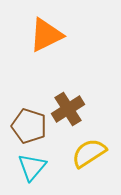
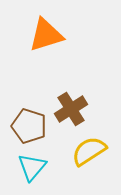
orange triangle: rotated 9 degrees clockwise
brown cross: moved 3 px right
yellow semicircle: moved 2 px up
